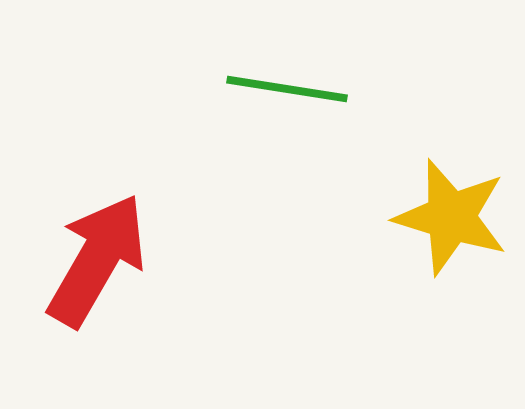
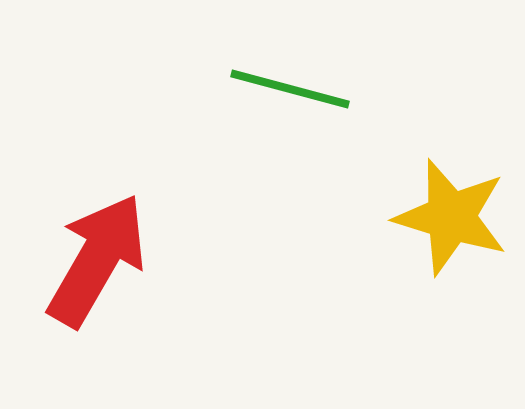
green line: moved 3 px right; rotated 6 degrees clockwise
